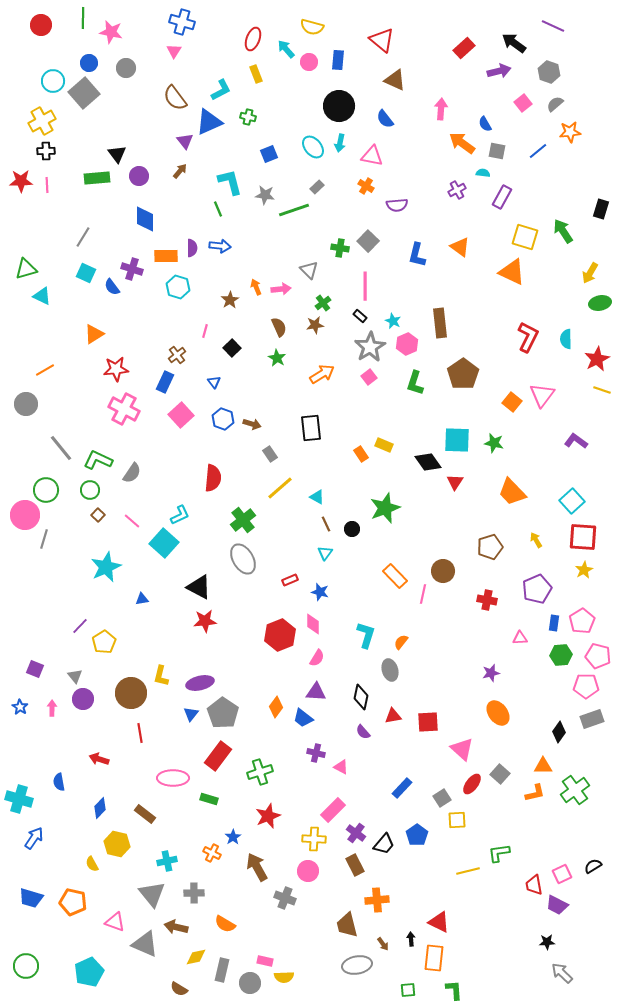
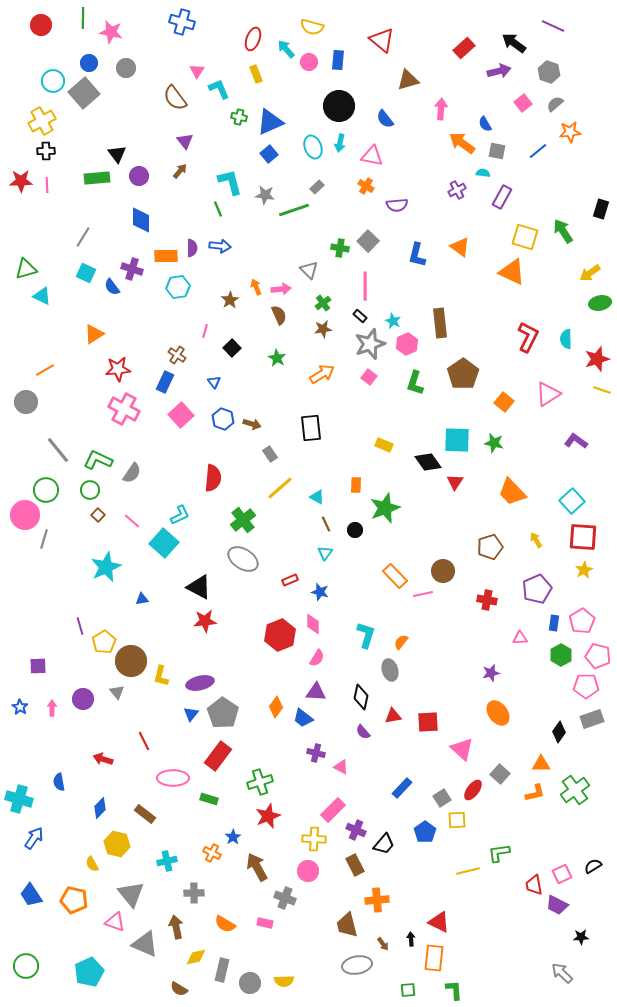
pink triangle at (174, 51): moved 23 px right, 20 px down
brown triangle at (395, 80): moved 13 px right; rotated 40 degrees counterclockwise
cyan L-shape at (221, 90): moved 2 px left, 1 px up; rotated 85 degrees counterclockwise
green cross at (248, 117): moved 9 px left
blue triangle at (209, 122): moved 61 px right
cyan ellipse at (313, 147): rotated 20 degrees clockwise
blue square at (269, 154): rotated 18 degrees counterclockwise
blue diamond at (145, 219): moved 4 px left, 1 px down
yellow arrow at (590, 273): rotated 25 degrees clockwise
cyan hexagon at (178, 287): rotated 25 degrees counterclockwise
brown star at (315, 325): moved 8 px right, 4 px down
brown semicircle at (279, 327): moved 12 px up
gray star at (370, 347): moved 3 px up; rotated 12 degrees clockwise
brown cross at (177, 355): rotated 18 degrees counterclockwise
red star at (597, 359): rotated 10 degrees clockwise
red star at (116, 369): moved 2 px right
pink square at (369, 377): rotated 14 degrees counterclockwise
pink triangle at (542, 395): moved 6 px right, 1 px up; rotated 20 degrees clockwise
orange square at (512, 402): moved 8 px left
gray circle at (26, 404): moved 2 px up
gray line at (61, 448): moved 3 px left, 2 px down
orange rectangle at (361, 454): moved 5 px left, 31 px down; rotated 35 degrees clockwise
black circle at (352, 529): moved 3 px right, 1 px down
gray ellipse at (243, 559): rotated 28 degrees counterclockwise
pink line at (423, 594): rotated 66 degrees clockwise
purple line at (80, 626): rotated 60 degrees counterclockwise
green hexagon at (561, 655): rotated 25 degrees counterclockwise
purple square at (35, 669): moved 3 px right, 3 px up; rotated 24 degrees counterclockwise
gray triangle at (75, 676): moved 42 px right, 16 px down
brown circle at (131, 693): moved 32 px up
red line at (140, 733): moved 4 px right, 8 px down; rotated 18 degrees counterclockwise
red arrow at (99, 759): moved 4 px right
orange triangle at (543, 766): moved 2 px left, 2 px up
green cross at (260, 772): moved 10 px down
red ellipse at (472, 784): moved 1 px right, 6 px down
purple cross at (356, 833): moved 3 px up; rotated 12 degrees counterclockwise
blue pentagon at (417, 835): moved 8 px right, 3 px up
gray triangle at (152, 894): moved 21 px left
blue trapezoid at (31, 898): moved 3 px up; rotated 40 degrees clockwise
orange pentagon at (73, 902): moved 1 px right, 2 px up
brown arrow at (176, 927): rotated 65 degrees clockwise
black star at (547, 942): moved 34 px right, 5 px up
pink rectangle at (265, 961): moved 38 px up
yellow semicircle at (284, 977): moved 4 px down
